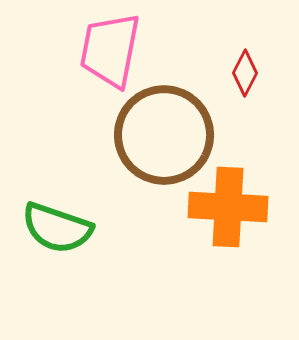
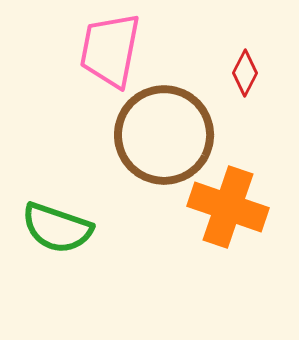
orange cross: rotated 16 degrees clockwise
